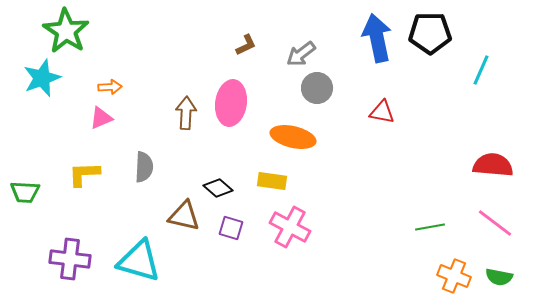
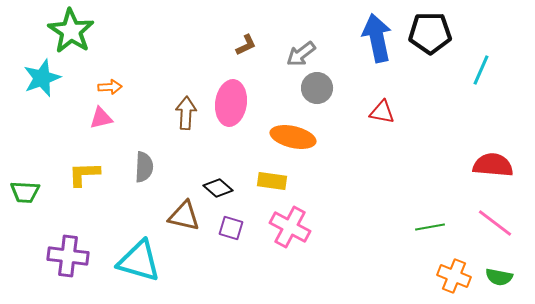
green star: moved 5 px right
pink triangle: rotated 10 degrees clockwise
purple cross: moved 2 px left, 3 px up
